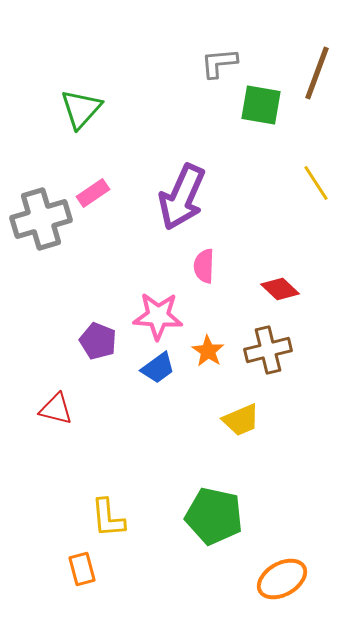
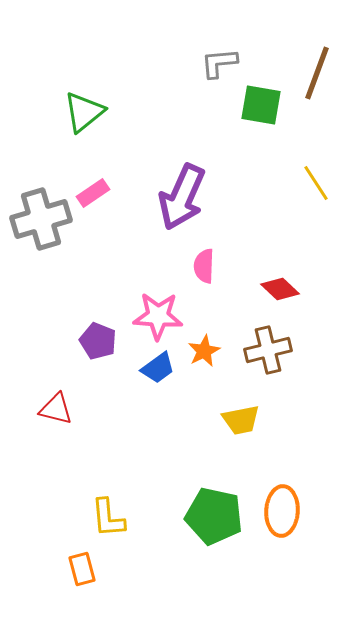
green triangle: moved 3 px right, 3 px down; rotated 9 degrees clockwise
orange star: moved 4 px left; rotated 12 degrees clockwise
yellow trapezoid: rotated 12 degrees clockwise
orange ellipse: moved 68 px up; rotated 57 degrees counterclockwise
